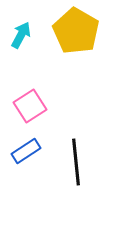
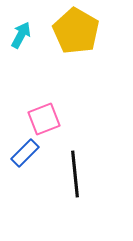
pink square: moved 14 px right, 13 px down; rotated 12 degrees clockwise
blue rectangle: moved 1 px left, 2 px down; rotated 12 degrees counterclockwise
black line: moved 1 px left, 12 px down
